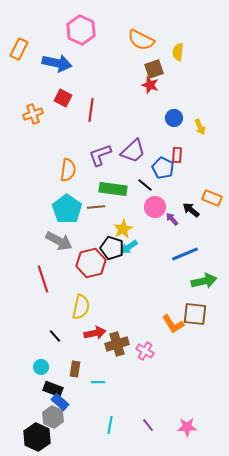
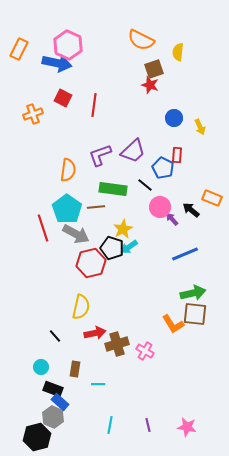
pink hexagon at (81, 30): moved 13 px left, 15 px down
red line at (91, 110): moved 3 px right, 5 px up
pink circle at (155, 207): moved 5 px right
gray arrow at (59, 241): moved 17 px right, 7 px up
red line at (43, 279): moved 51 px up
green arrow at (204, 281): moved 11 px left, 12 px down
cyan line at (98, 382): moved 2 px down
purple line at (148, 425): rotated 24 degrees clockwise
pink star at (187, 427): rotated 12 degrees clockwise
black hexagon at (37, 437): rotated 20 degrees clockwise
